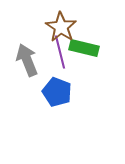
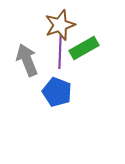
brown star: moved 1 px left, 2 px up; rotated 20 degrees clockwise
green rectangle: rotated 44 degrees counterclockwise
purple line: rotated 16 degrees clockwise
